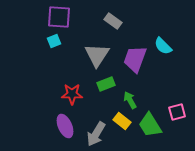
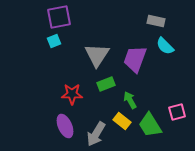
purple square: rotated 15 degrees counterclockwise
gray rectangle: moved 43 px right; rotated 24 degrees counterclockwise
cyan semicircle: moved 2 px right
